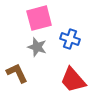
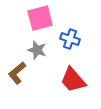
pink square: moved 1 px right
gray star: moved 3 px down
brown L-shape: rotated 105 degrees counterclockwise
